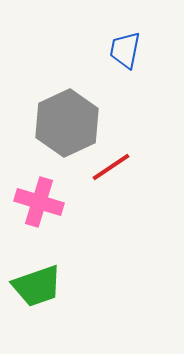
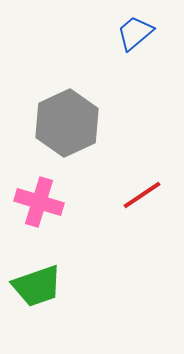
blue trapezoid: moved 10 px right, 17 px up; rotated 39 degrees clockwise
red line: moved 31 px right, 28 px down
